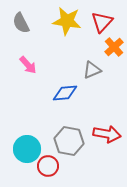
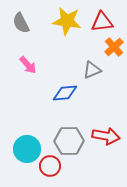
red triangle: rotated 40 degrees clockwise
red arrow: moved 1 px left, 2 px down
gray hexagon: rotated 12 degrees counterclockwise
red circle: moved 2 px right
